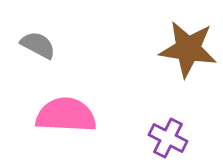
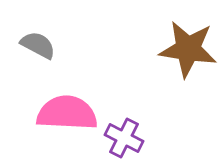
pink semicircle: moved 1 px right, 2 px up
purple cross: moved 44 px left
